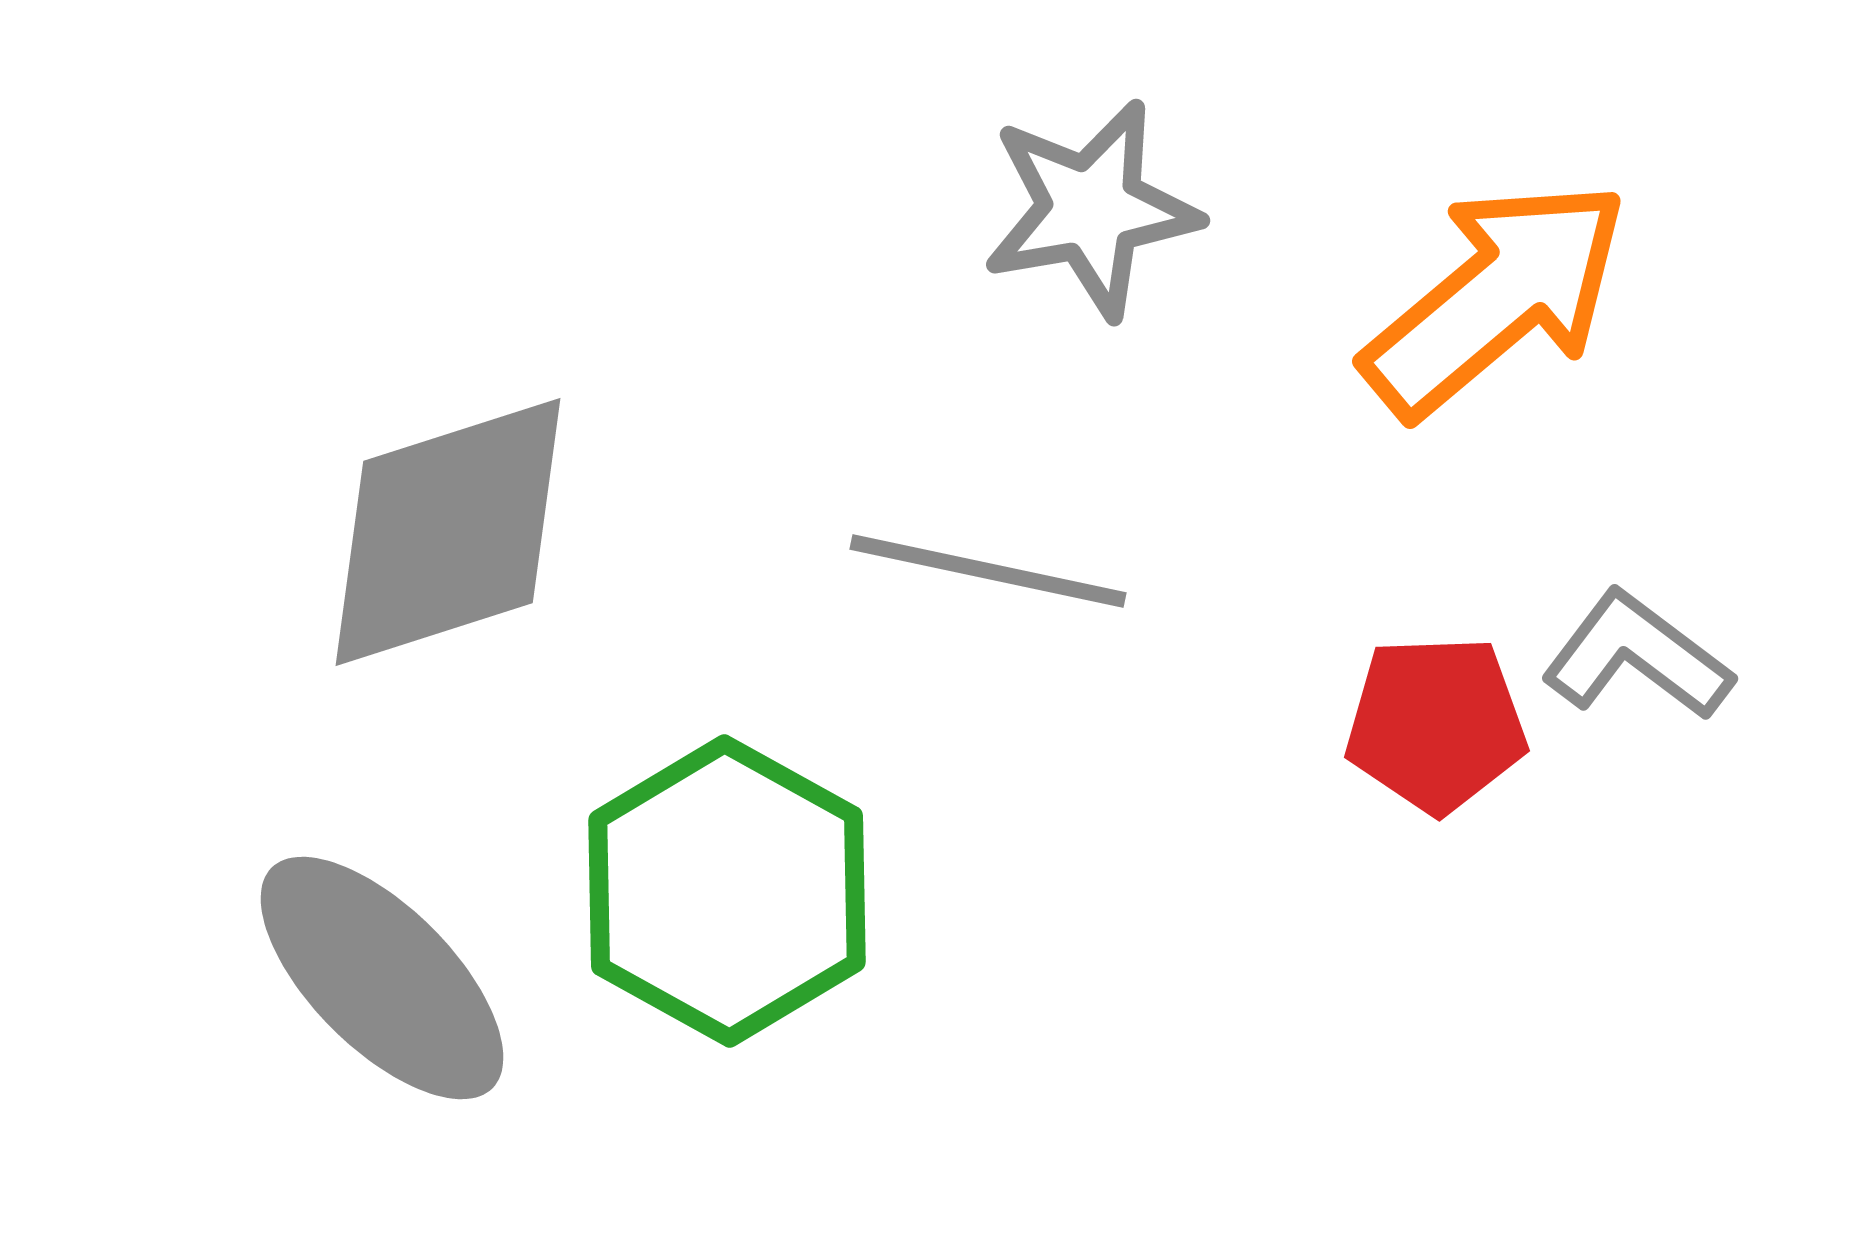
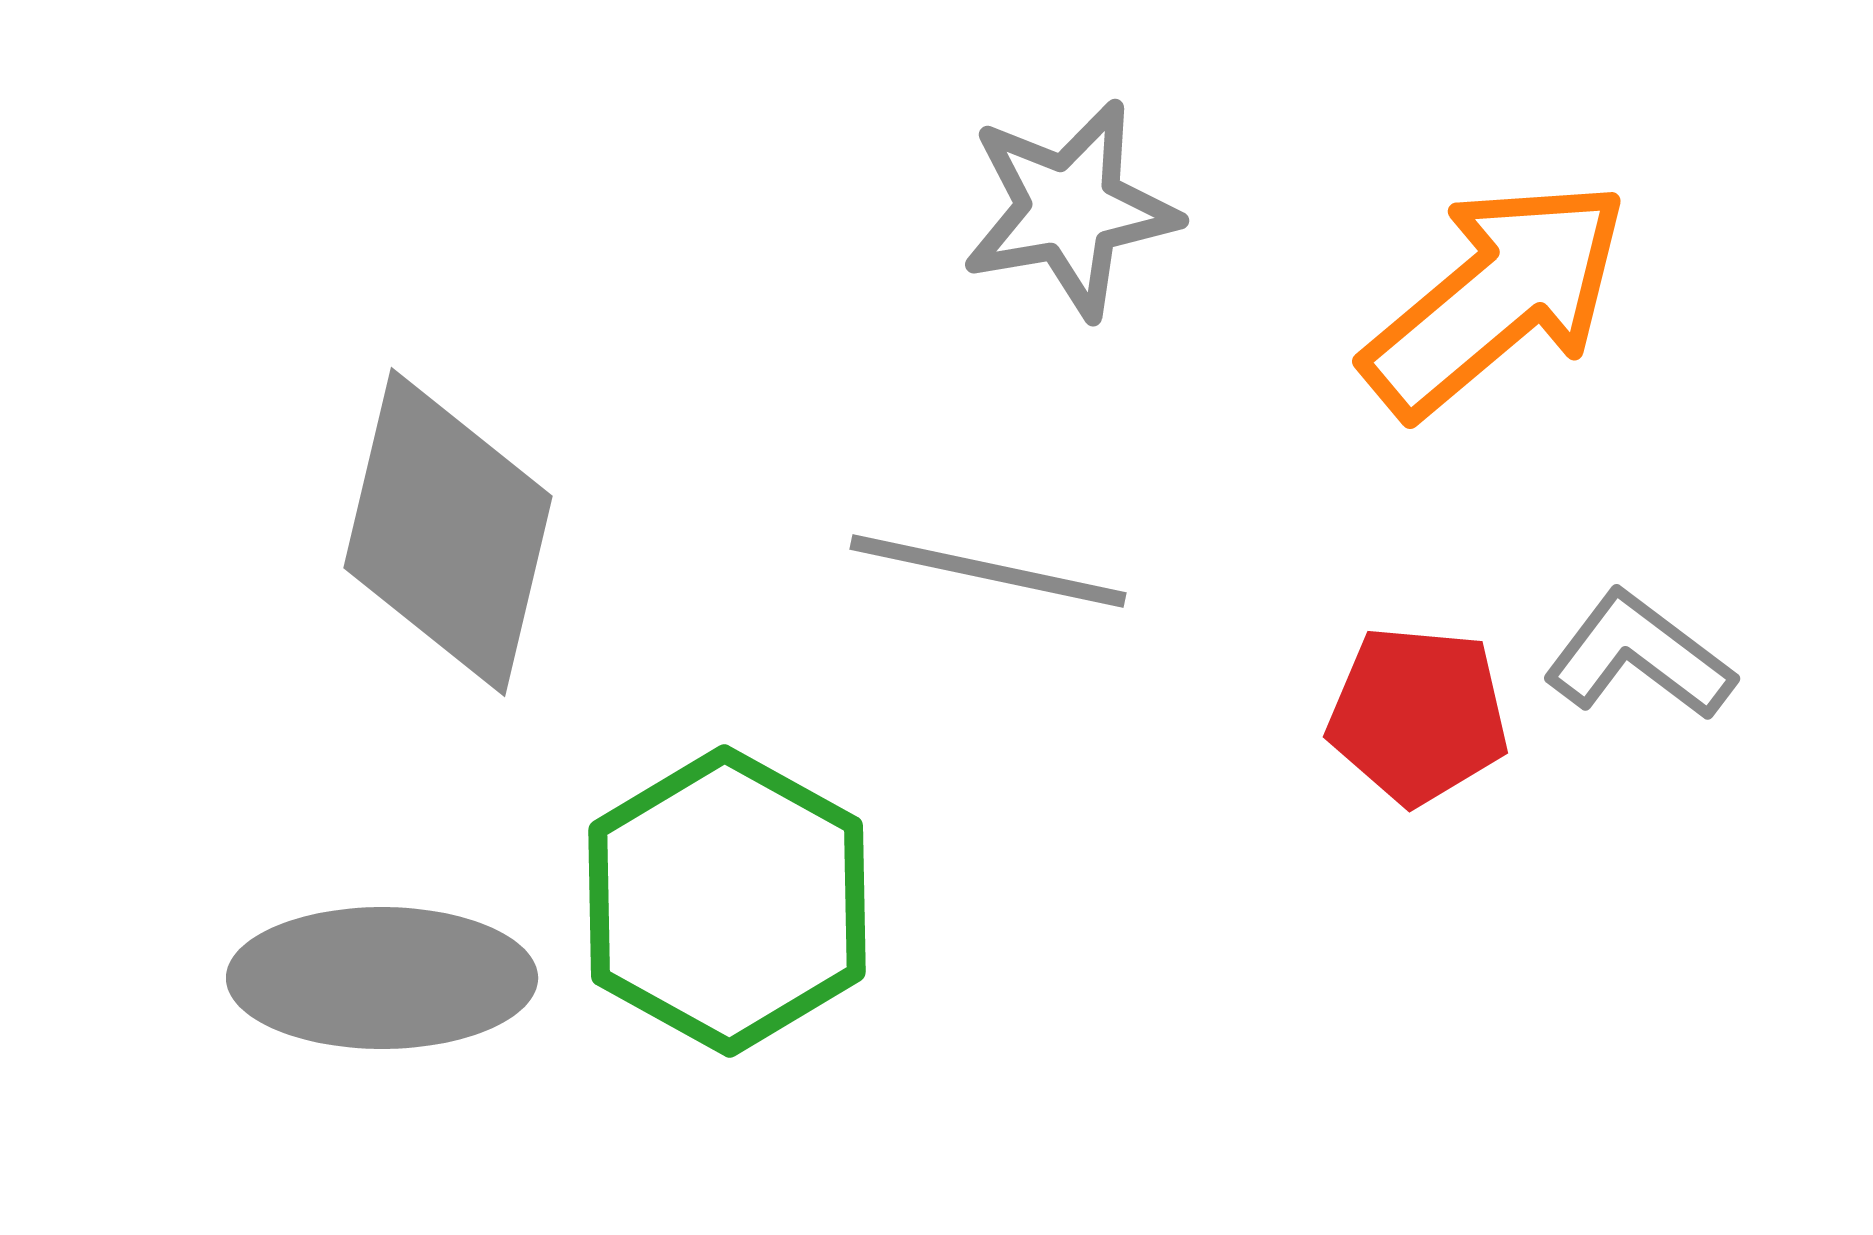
gray star: moved 21 px left
gray diamond: rotated 59 degrees counterclockwise
gray L-shape: moved 2 px right
red pentagon: moved 18 px left, 9 px up; rotated 7 degrees clockwise
green hexagon: moved 10 px down
gray ellipse: rotated 45 degrees counterclockwise
